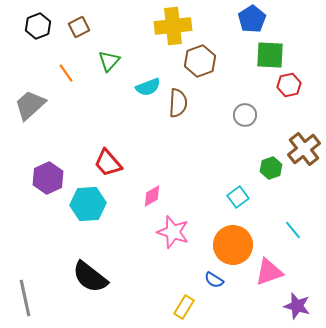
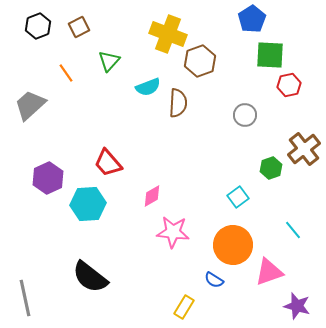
yellow cross: moved 5 px left, 8 px down; rotated 27 degrees clockwise
pink star: rotated 12 degrees counterclockwise
